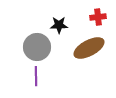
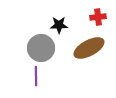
gray circle: moved 4 px right, 1 px down
